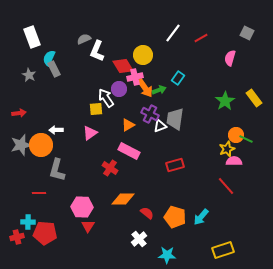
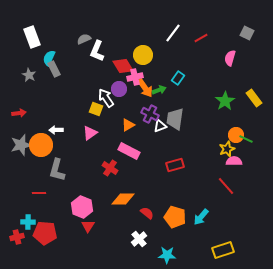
yellow square at (96, 109): rotated 24 degrees clockwise
pink hexagon at (82, 207): rotated 20 degrees clockwise
